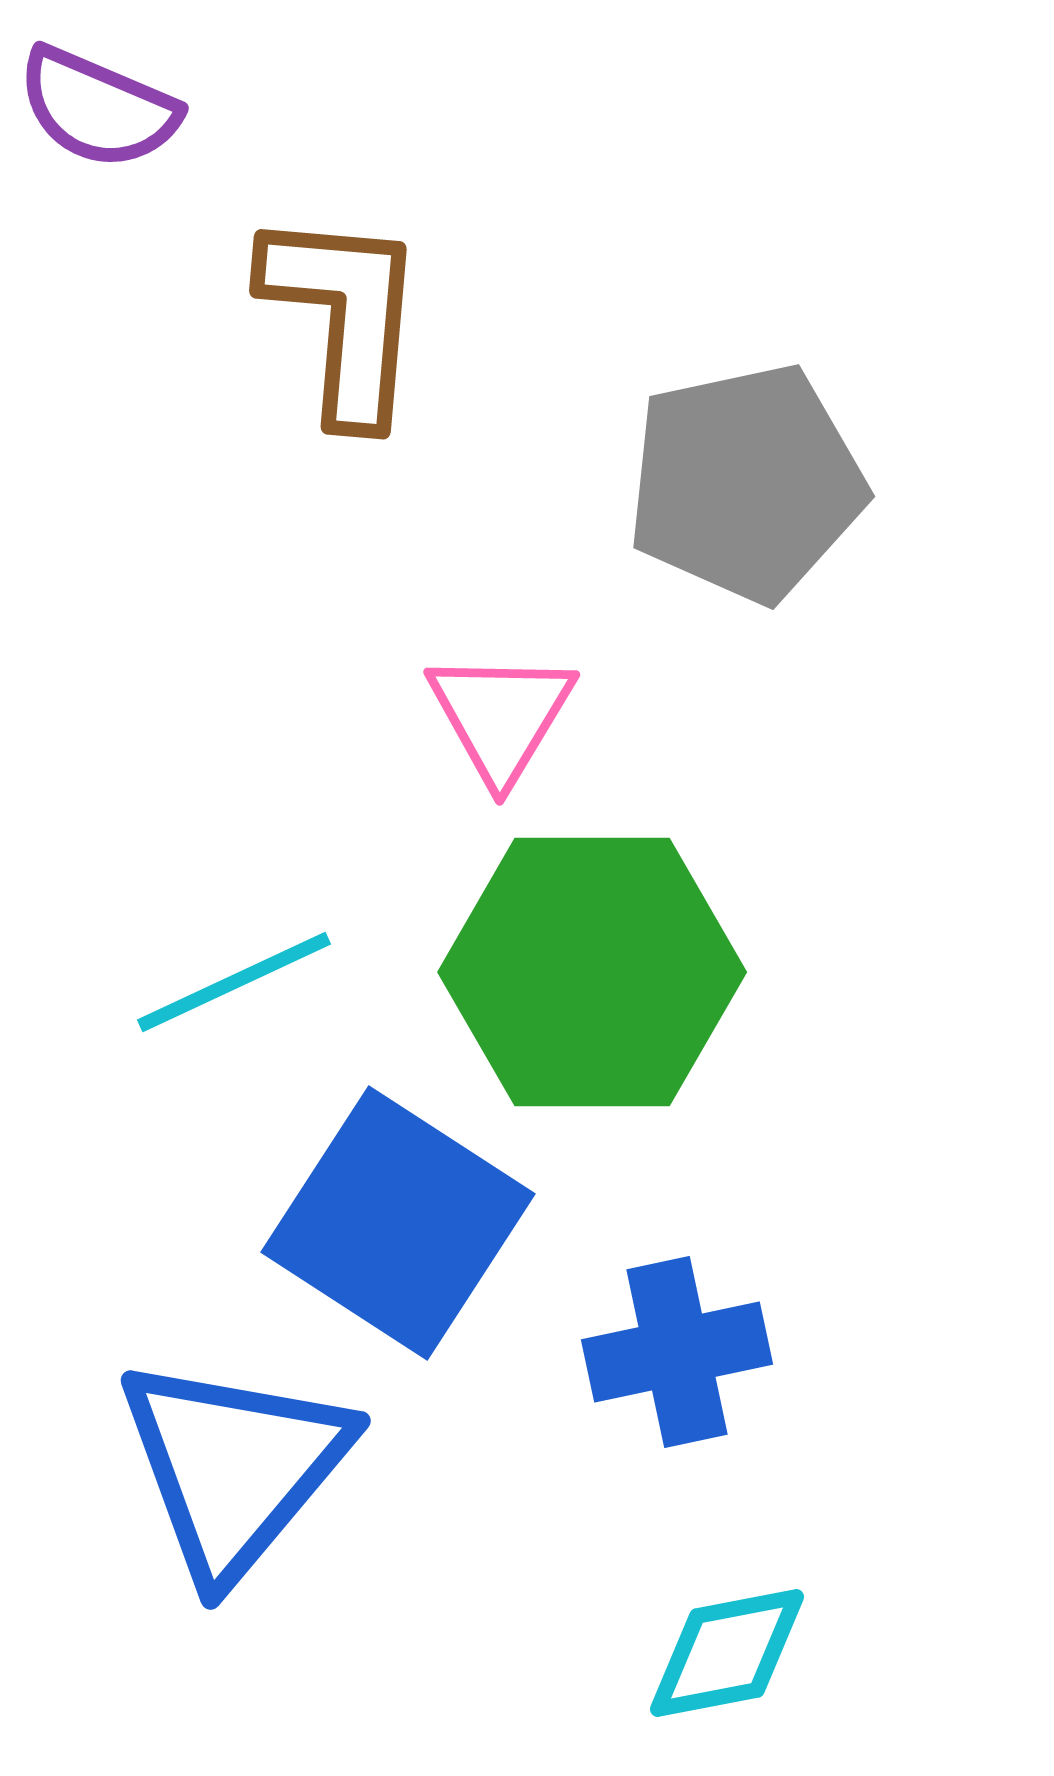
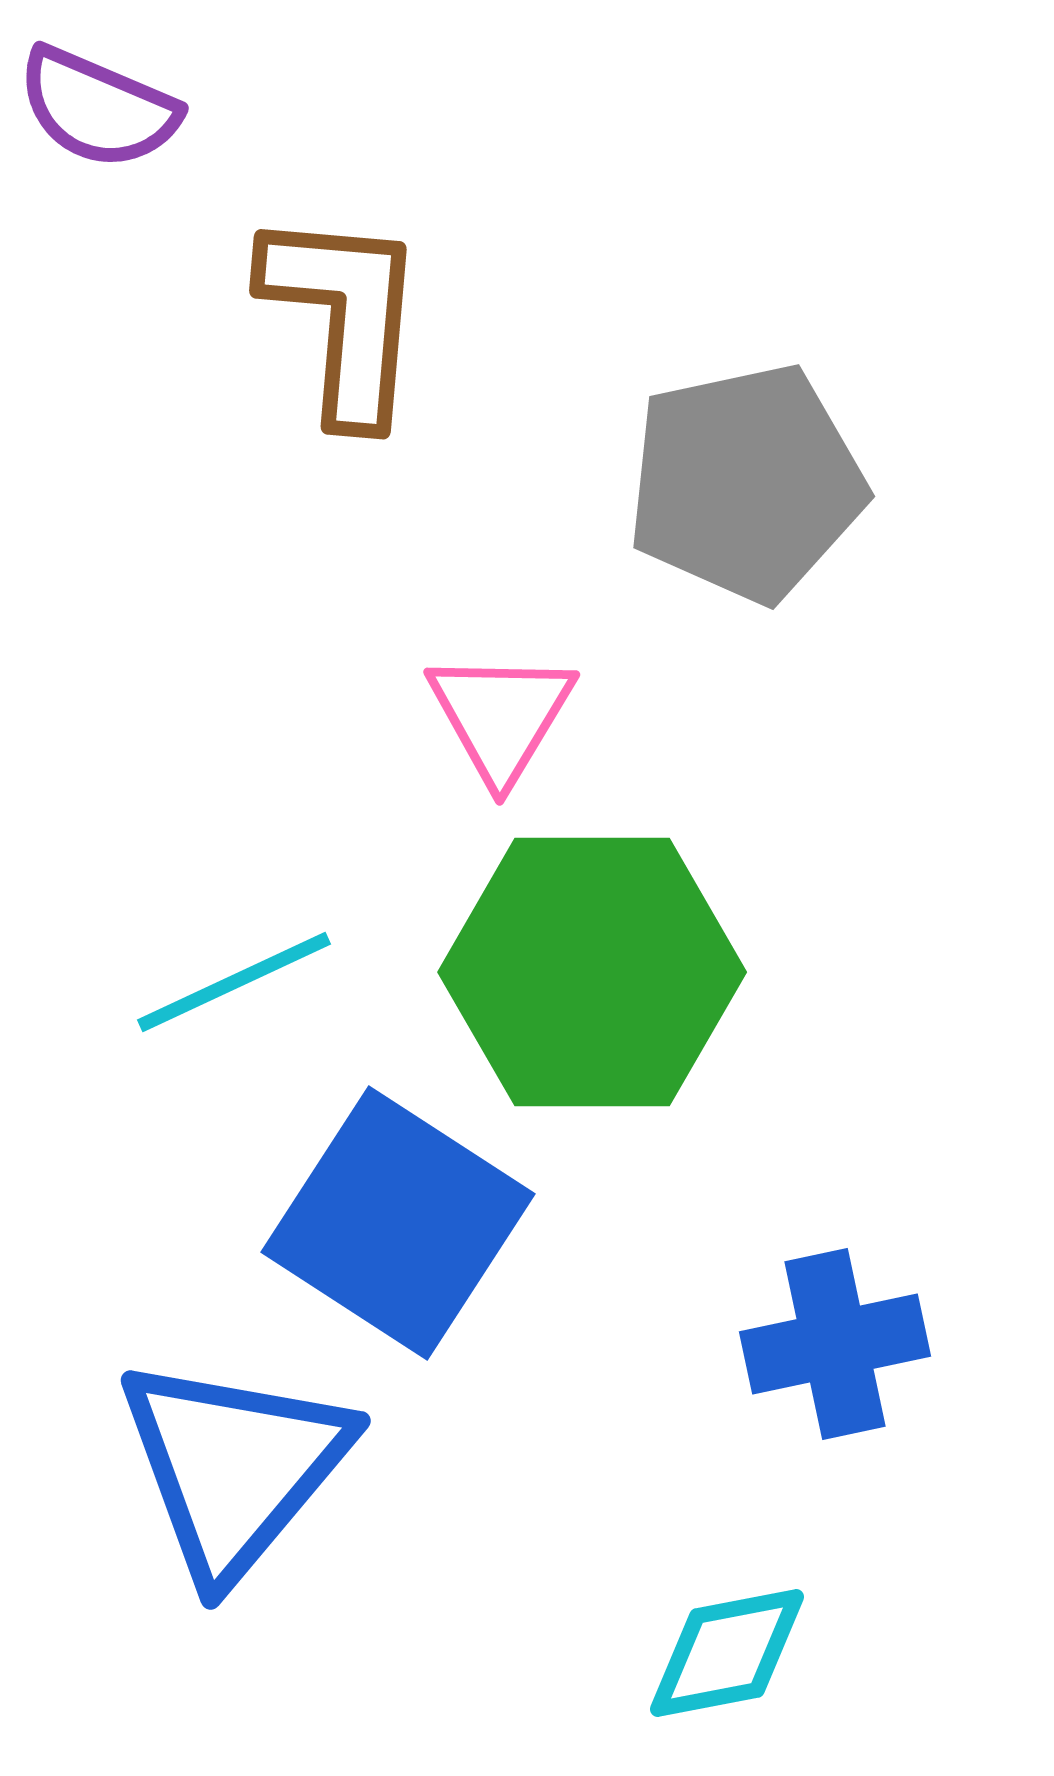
blue cross: moved 158 px right, 8 px up
